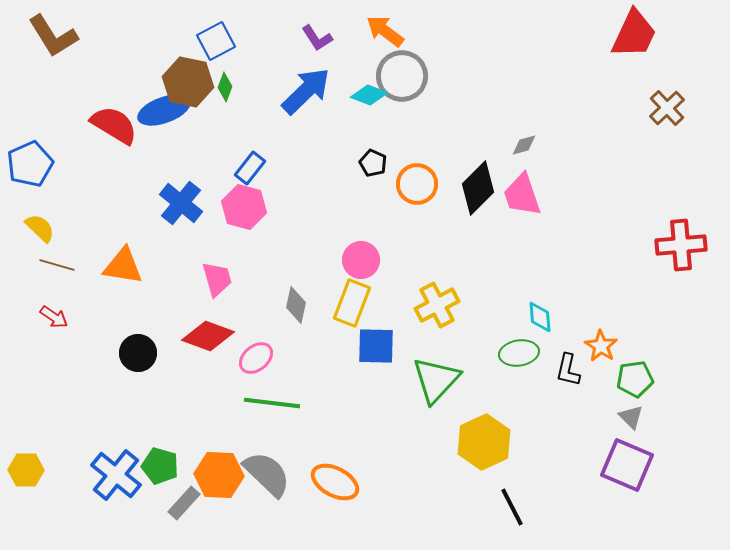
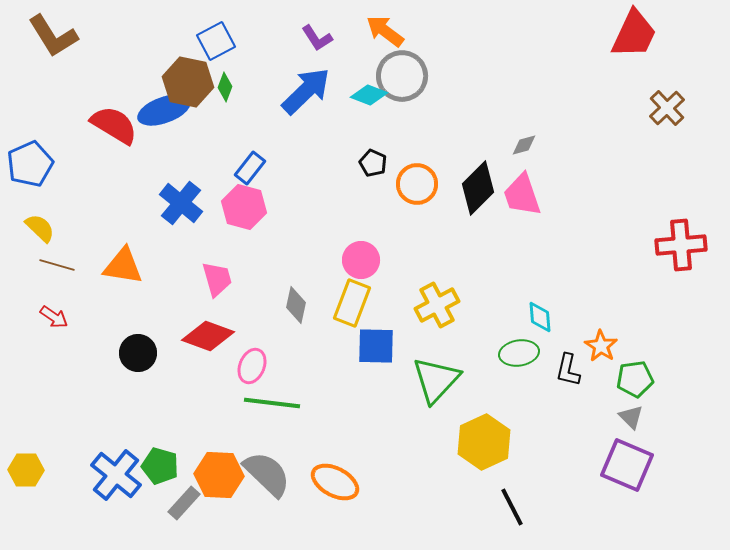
pink ellipse at (256, 358): moved 4 px left, 8 px down; rotated 28 degrees counterclockwise
